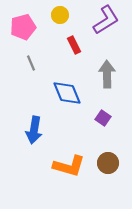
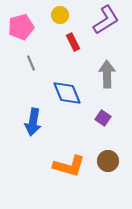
pink pentagon: moved 2 px left
red rectangle: moved 1 px left, 3 px up
blue arrow: moved 1 px left, 8 px up
brown circle: moved 2 px up
